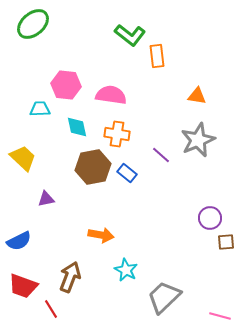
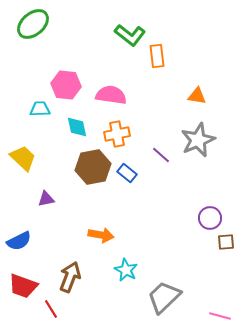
orange cross: rotated 20 degrees counterclockwise
